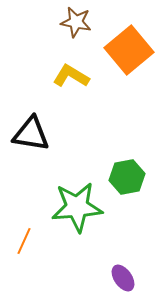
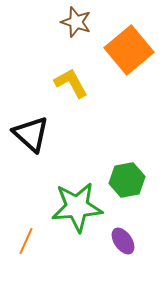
brown star: rotated 8 degrees clockwise
yellow L-shape: moved 7 px down; rotated 30 degrees clockwise
black triangle: rotated 33 degrees clockwise
green hexagon: moved 3 px down
orange line: moved 2 px right
purple ellipse: moved 37 px up
